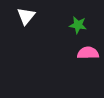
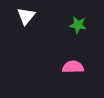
pink semicircle: moved 15 px left, 14 px down
